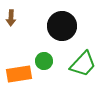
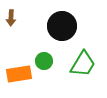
green trapezoid: rotated 12 degrees counterclockwise
